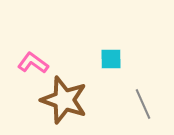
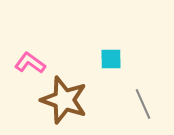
pink L-shape: moved 3 px left
